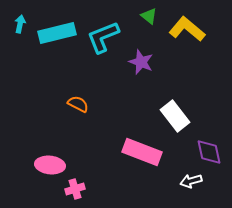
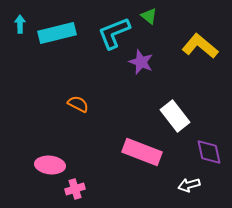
cyan arrow: rotated 12 degrees counterclockwise
yellow L-shape: moved 13 px right, 17 px down
cyan L-shape: moved 11 px right, 4 px up
white arrow: moved 2 px left, 4 px down
